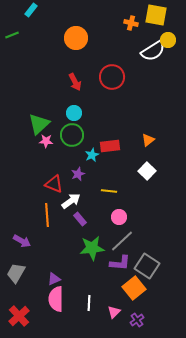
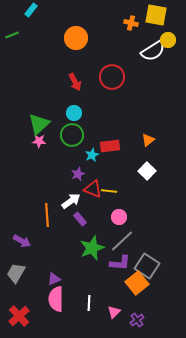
pink star: moved 7 px left
red triangle: moved 39 px right, 5 px down
green star: rotated 15 degrees counterclockwise
orange square: moved 3 px right, 5 px up
